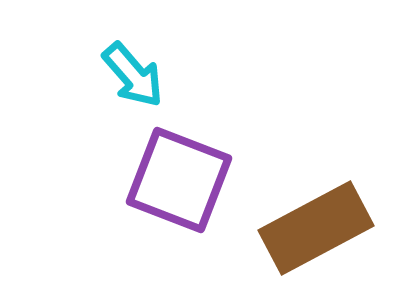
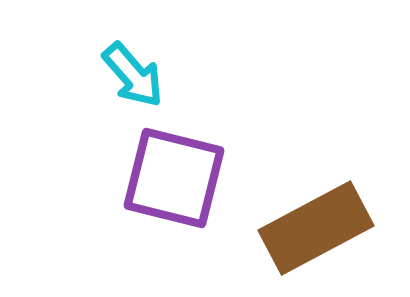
purple square: moved 5 px left, 2 px up; rotated 7 degrees counterclockwise
